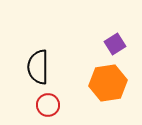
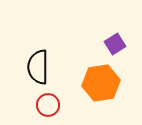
orange hexagon: moved 7 px left
